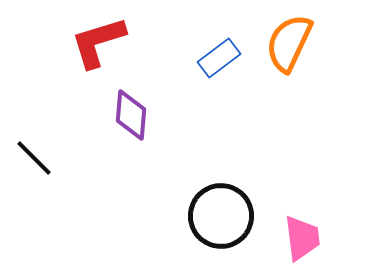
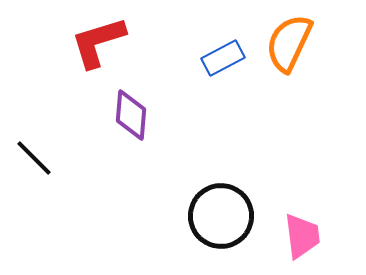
blue rectangle: moved 4 px right; rotated 9 degrees clockwise
pink trapezoid: moved 2 px up
